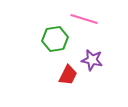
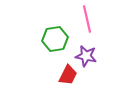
pink line: moved 3 px right; rotated 60 degrees clockwise
purple star: moved 6 px left, 4 px up
